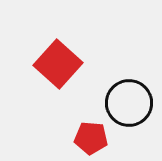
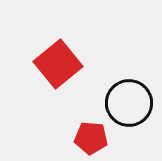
red square: rotated 9 degrees clockwise
